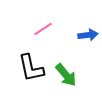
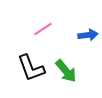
black L-shape: rotated 8 degrees counterclockwise
green arrow: moved 4 px up
